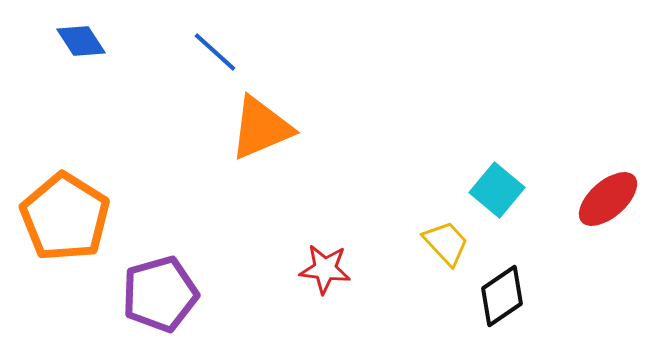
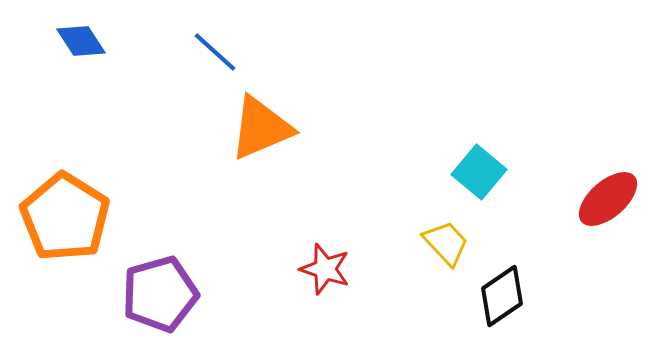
cyan square: moved 18 px left, 18 px up
red star: rotated 12 degrees clockwise
